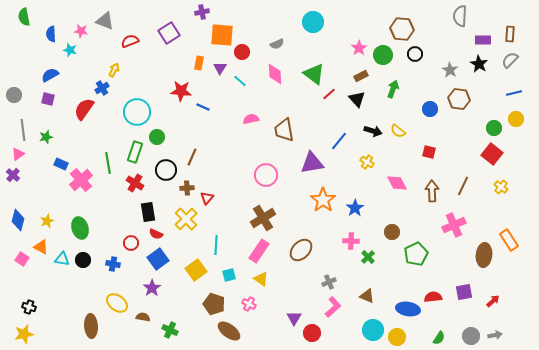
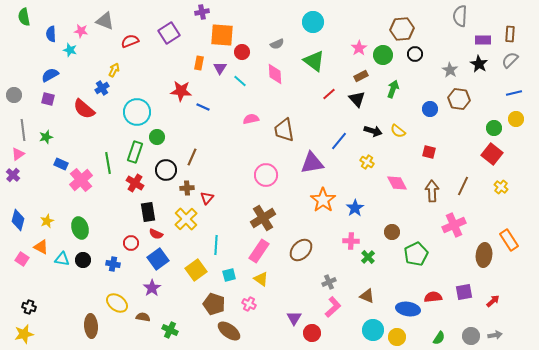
brown hexagon at (402, 29): rotated 10 degrees counterclockwise
green triangle at (314, 74): moved 13 px up
red semicircle at (84, 109): rotated 85 degrees counterclockwise
